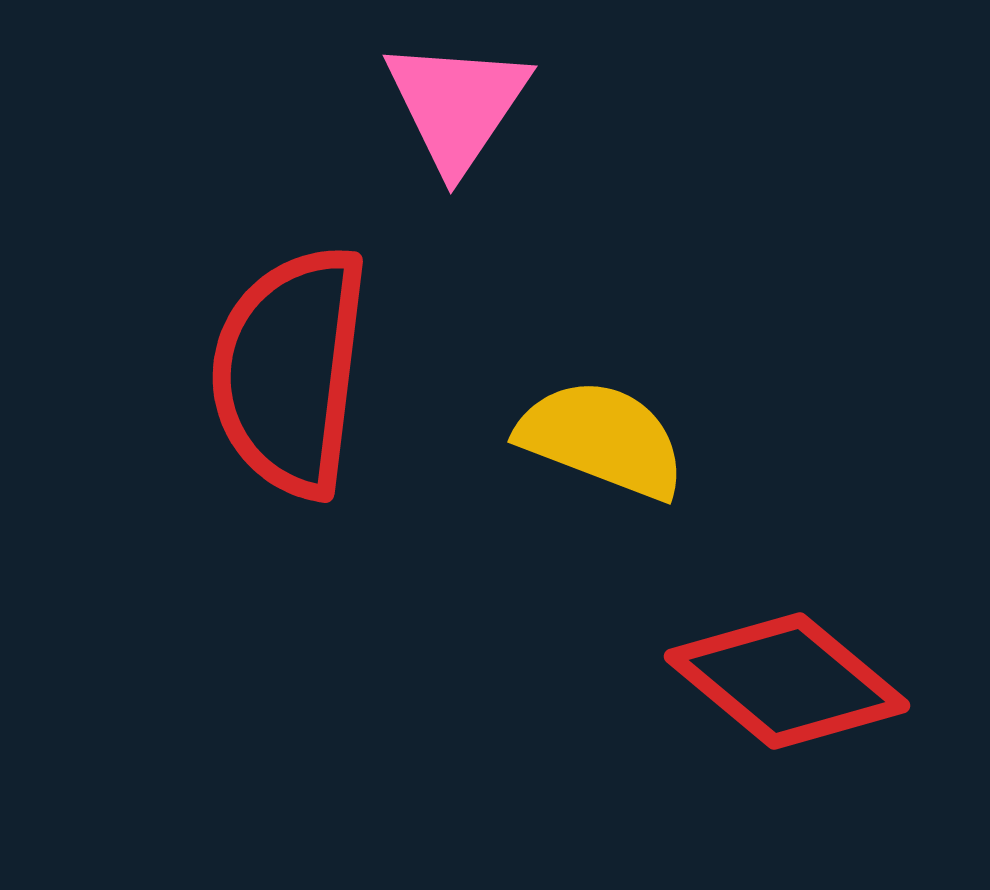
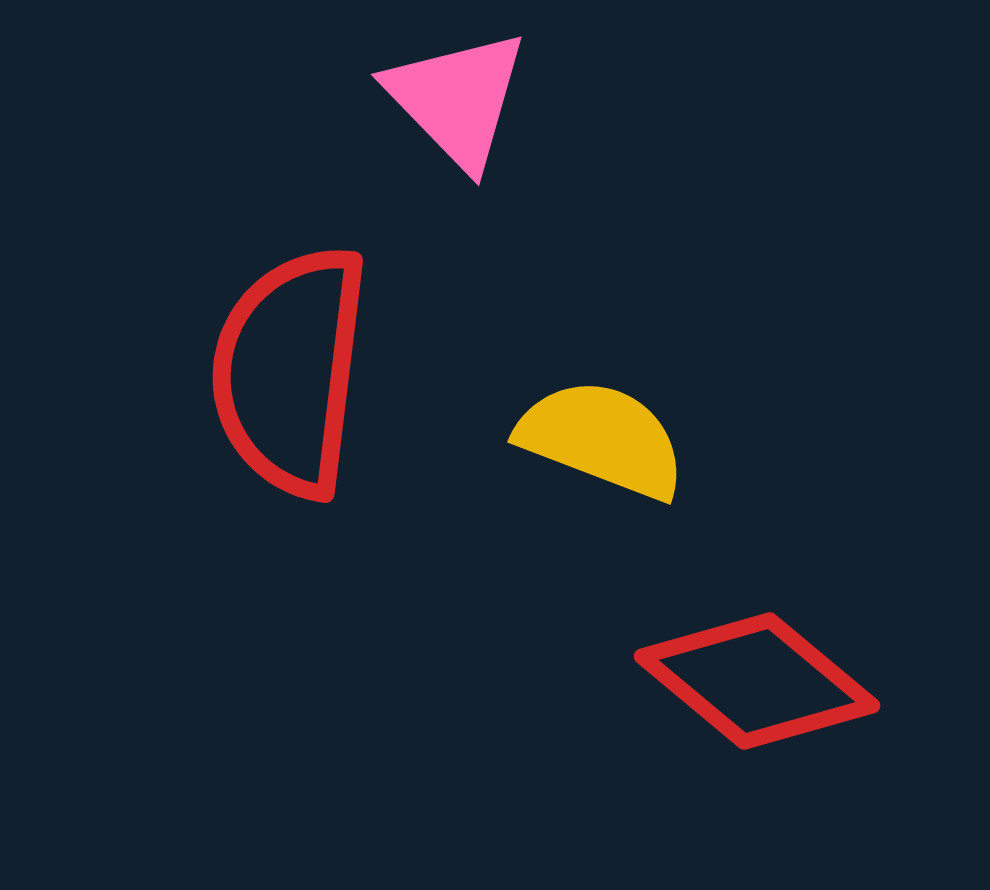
pink triangle: moved 6 px up; rotated 18 degrees counterclockwise
red diamond: moved 30 px left
